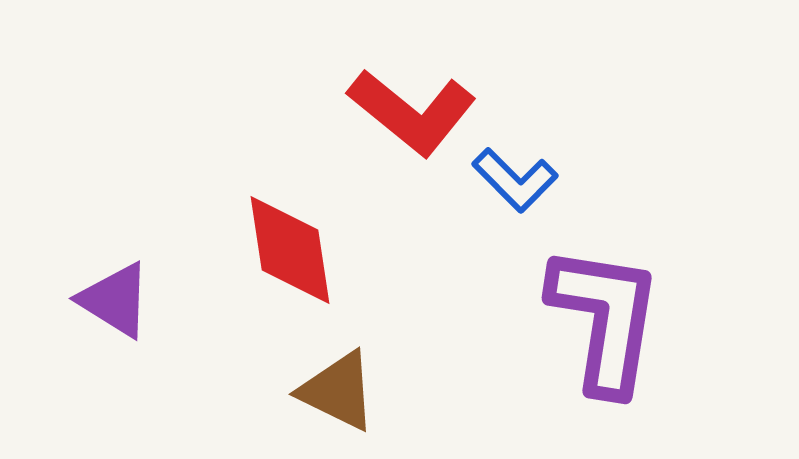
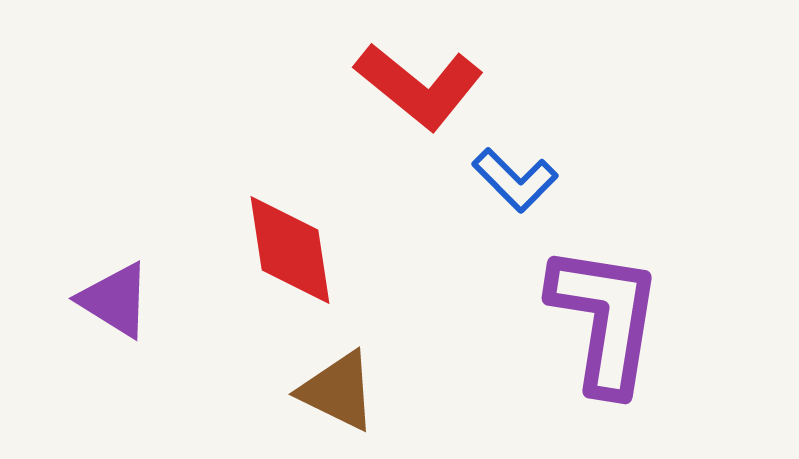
red L-shape: moved 7 px right, 26 px up
